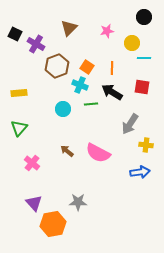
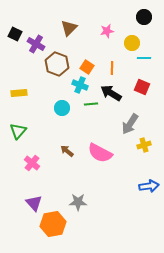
brown hexagon: moved 2 px up; rotated 20 degrees counterclockwise
red square: rotated 14 degrees clockwise
black arrow: moved 1 px left, 1 px down
cyan circle: moved 1 px left, 1 px up
green triangle: moved 1 px left, 3 px down
yellow cross: moved 2 px left; rotated 24 degrees counterclockwise
pink semicircle: moved 2 px right
blue arrow: moved 9 px right, 14 px down
